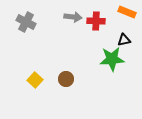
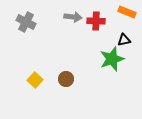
green star: rotated 15 degrees counterclockwise
